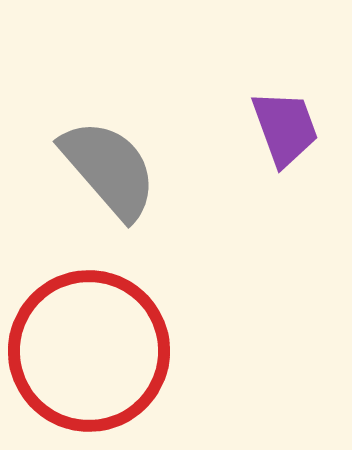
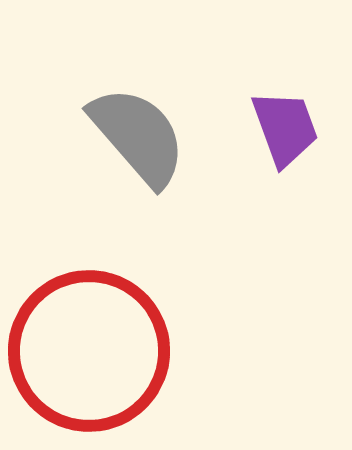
gray semicircle: moved 29 px right, 33 px up
